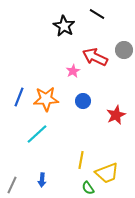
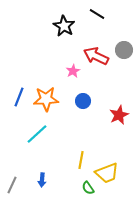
red arrow: moved 1 px right, 1 px up
red star: moved 3 px right
